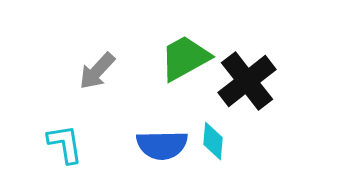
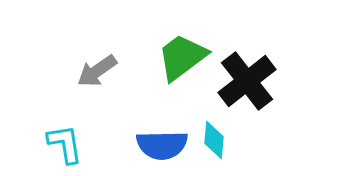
green trapezoid: moved 3 px left, 1 px up; rotated 8 degrees counterclockwise
gray arrow: rotated 12 degrees clockwise
cyan diamond: moved 1 px right, 1 px up
